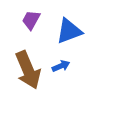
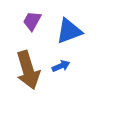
purple trapezoid: moved 1 px right, 1 px down
brown arrow: rotated 6 degrees clockwise
